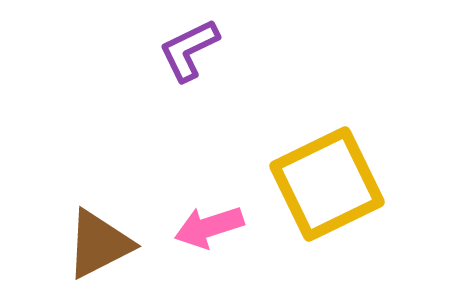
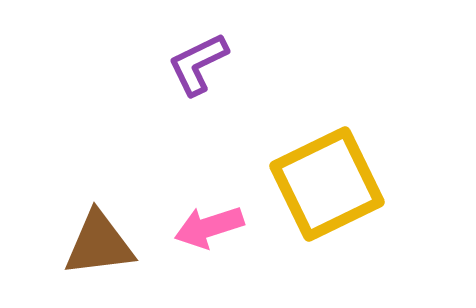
purple L-shape: moved 9 px right, 14 px down
brown triangle: rotated 20 degrees clockwise
